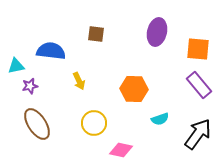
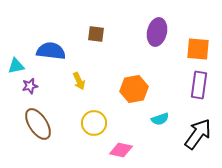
purple rectangle: rotated 48 degrees clockwise
orange hexagon: rotated 12 degrees counterclockwise
brown ellipse: moved 1 px right
